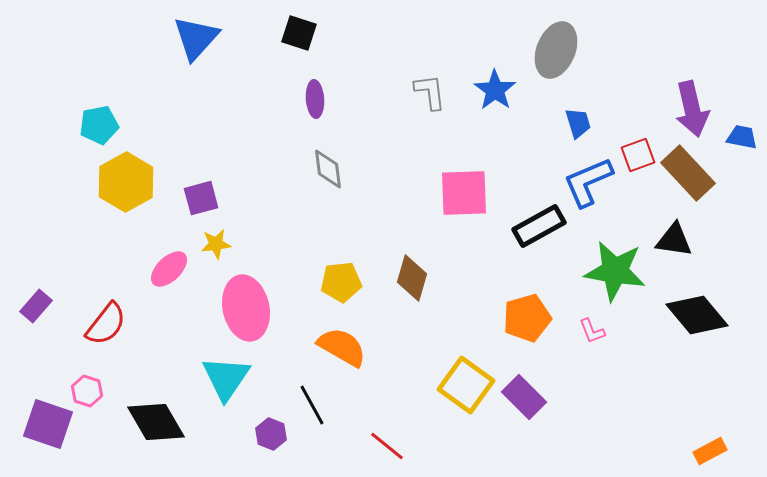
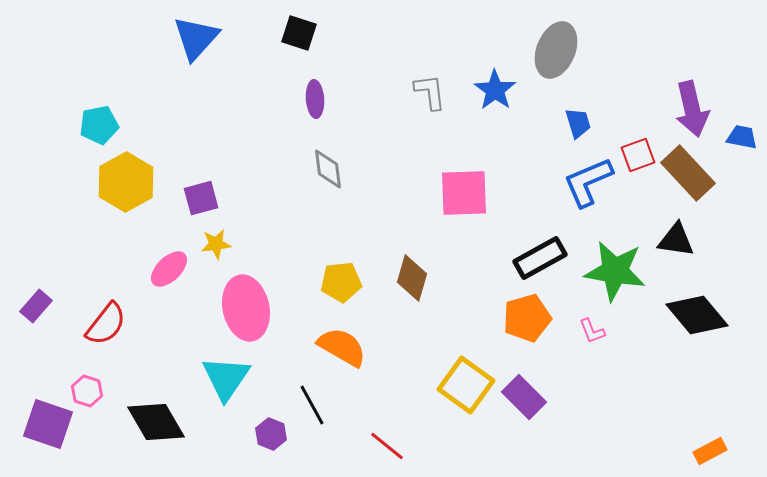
black rectangle at (539, 226): moved 1 px right, 32 px down
black triangle at (674, 240): moved 2 px right
